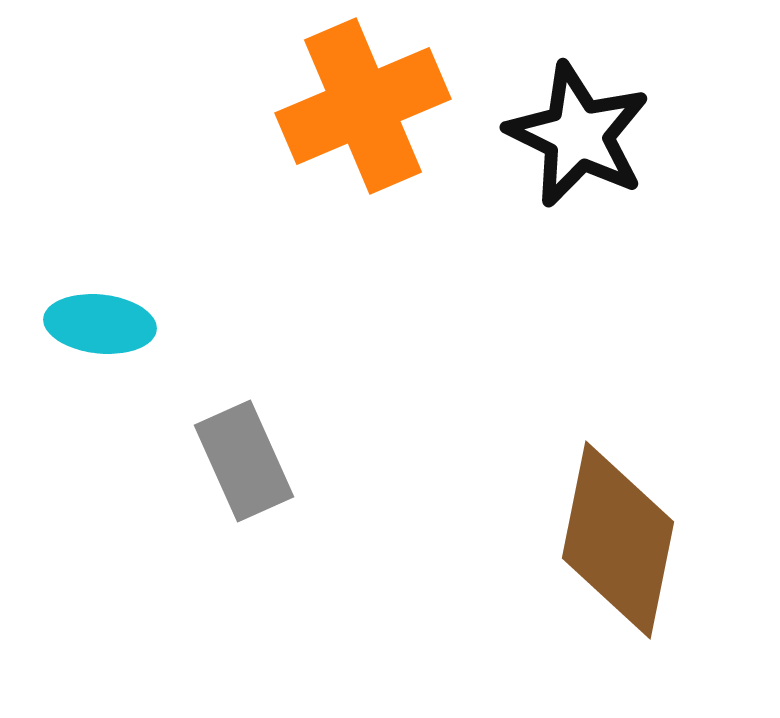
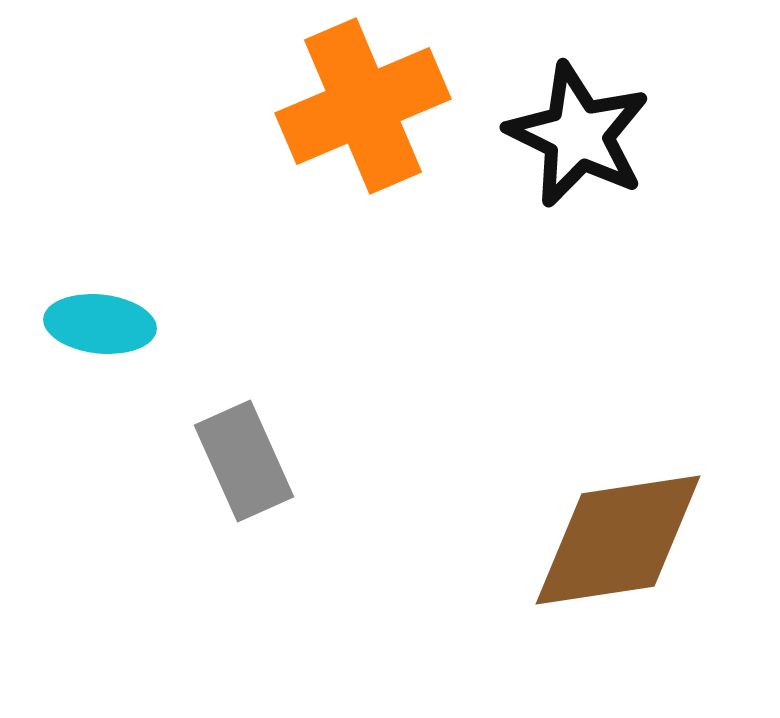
brown diamond: rotated 70 degrees clockwise
